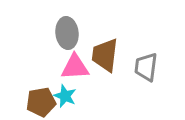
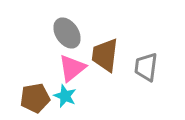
gray ellipse: rotated 28 degrees counterclockwise
pink triangle: moved 3 px left, 1 px down; rotated 36 degrees counterclockwise
brown pentagon: moved 6 px left, 4 px up
